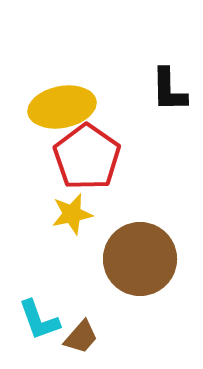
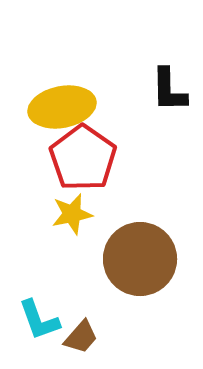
red pentagon: moved 4 px left, 1 px down
